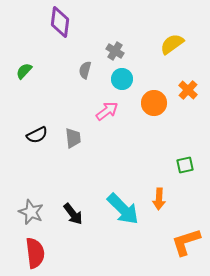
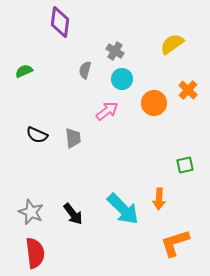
green semicircle: rotated 24 degrees clockwise
black semicircle: rotated 50 degrees clockwise
orange L-shape: moved 11 px left, 1 px down
